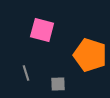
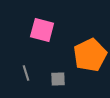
orange pentagon: rotated 28 degrees clockwise
gray square: moved 5 px up
